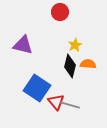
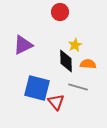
purple triangle: rotated 40 degrees counterclockwise
black diamond: moved 4 px left, 5 px up; rotated 15 degrees counterclockwise
blue square: rotated 20 degrees counterclockwise
gray line: moved 8 px right, 18 px up
